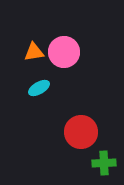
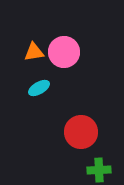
green cross: moved 5 px left, 7 px down
